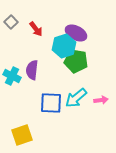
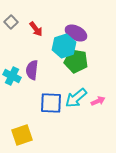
pink arrow: moved 3 px left, 1 px down; rotated 16 degrees counterclockwise
